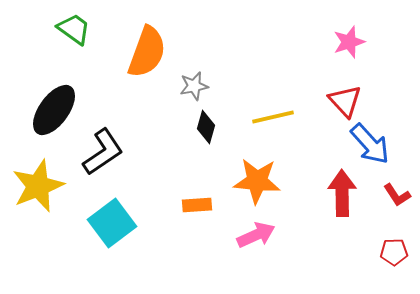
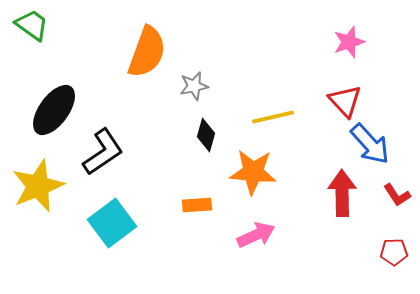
green trapezoid: moved 42 px left, 4 px up
black diamond: moved 8 px down
orange star: moved 4 px left, 9 px up
